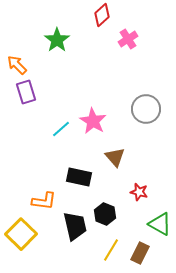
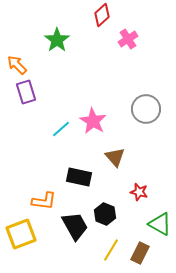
black trapezoid: rotated 16 degrees counterclockwise
yellow square: rotated 24 degrees clockwise
